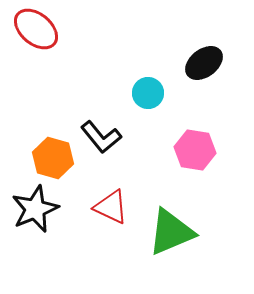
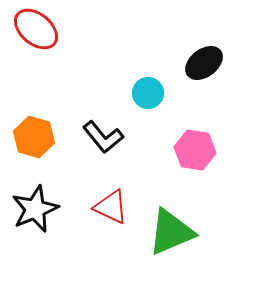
black L-shape: moved 2 px right
orange hexagon: moved 19 px left, 21 px up
